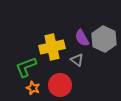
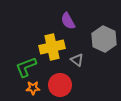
purple semicircle: moved 14 px left, 17 px up
orange star: rotated 24 degrees counterclockwise
